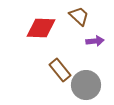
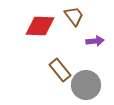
brown trapezoid: moved 5 px left; rotated 10 degrees clockwise
red diamond: moved 1 px left, 2 px up
